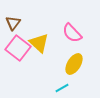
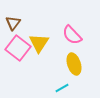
pink semicircle: moved 2 px down
yellow triangle: rotated 20 degrees clockwise
yellow ellipse: rotated 50 degrees counterclockwise
